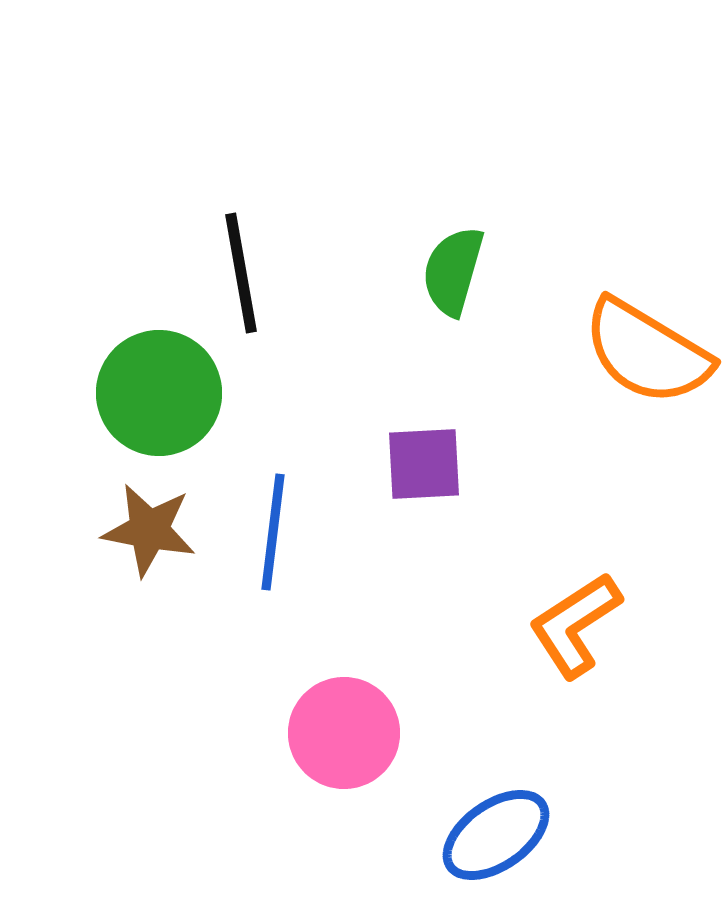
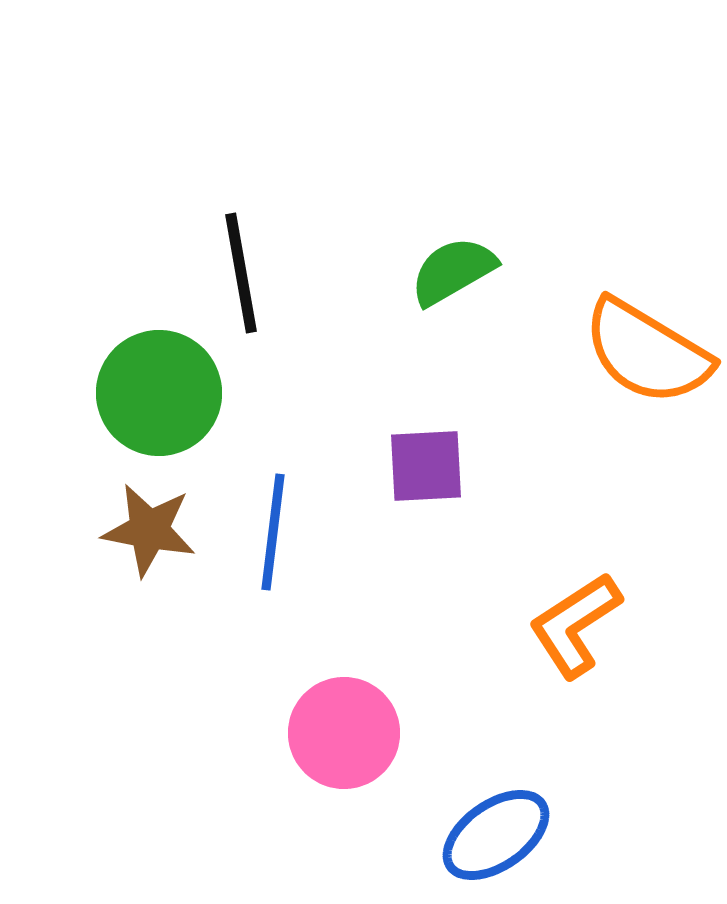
green semicircle: rotated 44 degrees clockwise
purple square: moved 2 px right, 2 px down
